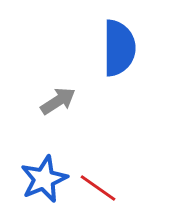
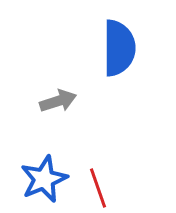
gray arrow: rotated 15 degrees clockwise
red line: rotated 36 degrees clockwise
